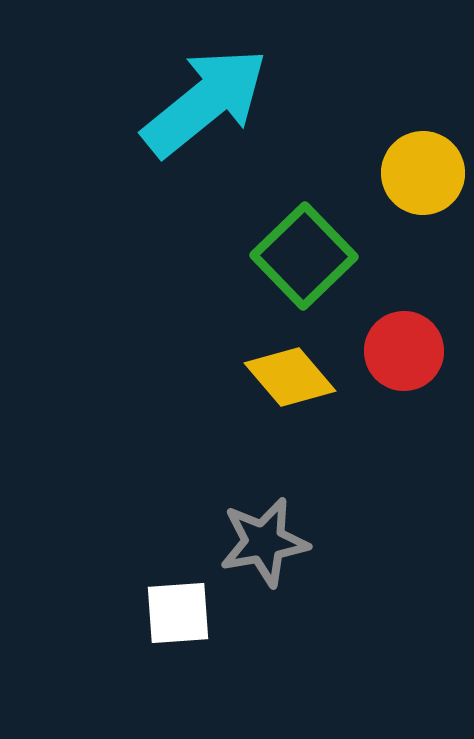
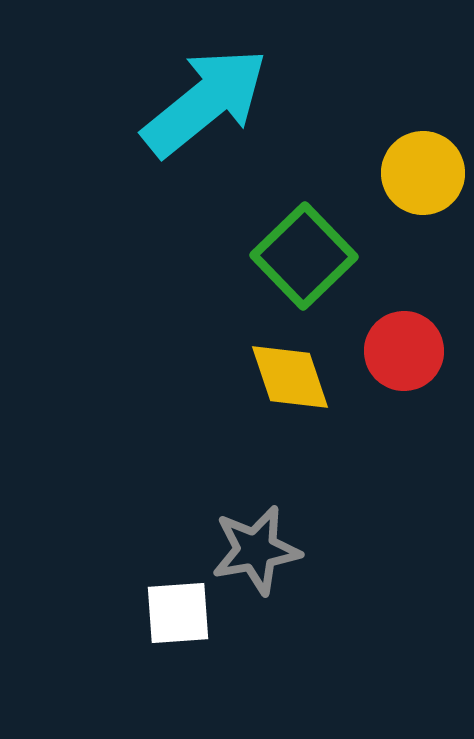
yellow diamond: rotated 22 degrees clockwise
gray star: moved 8 px left, 8 px down
